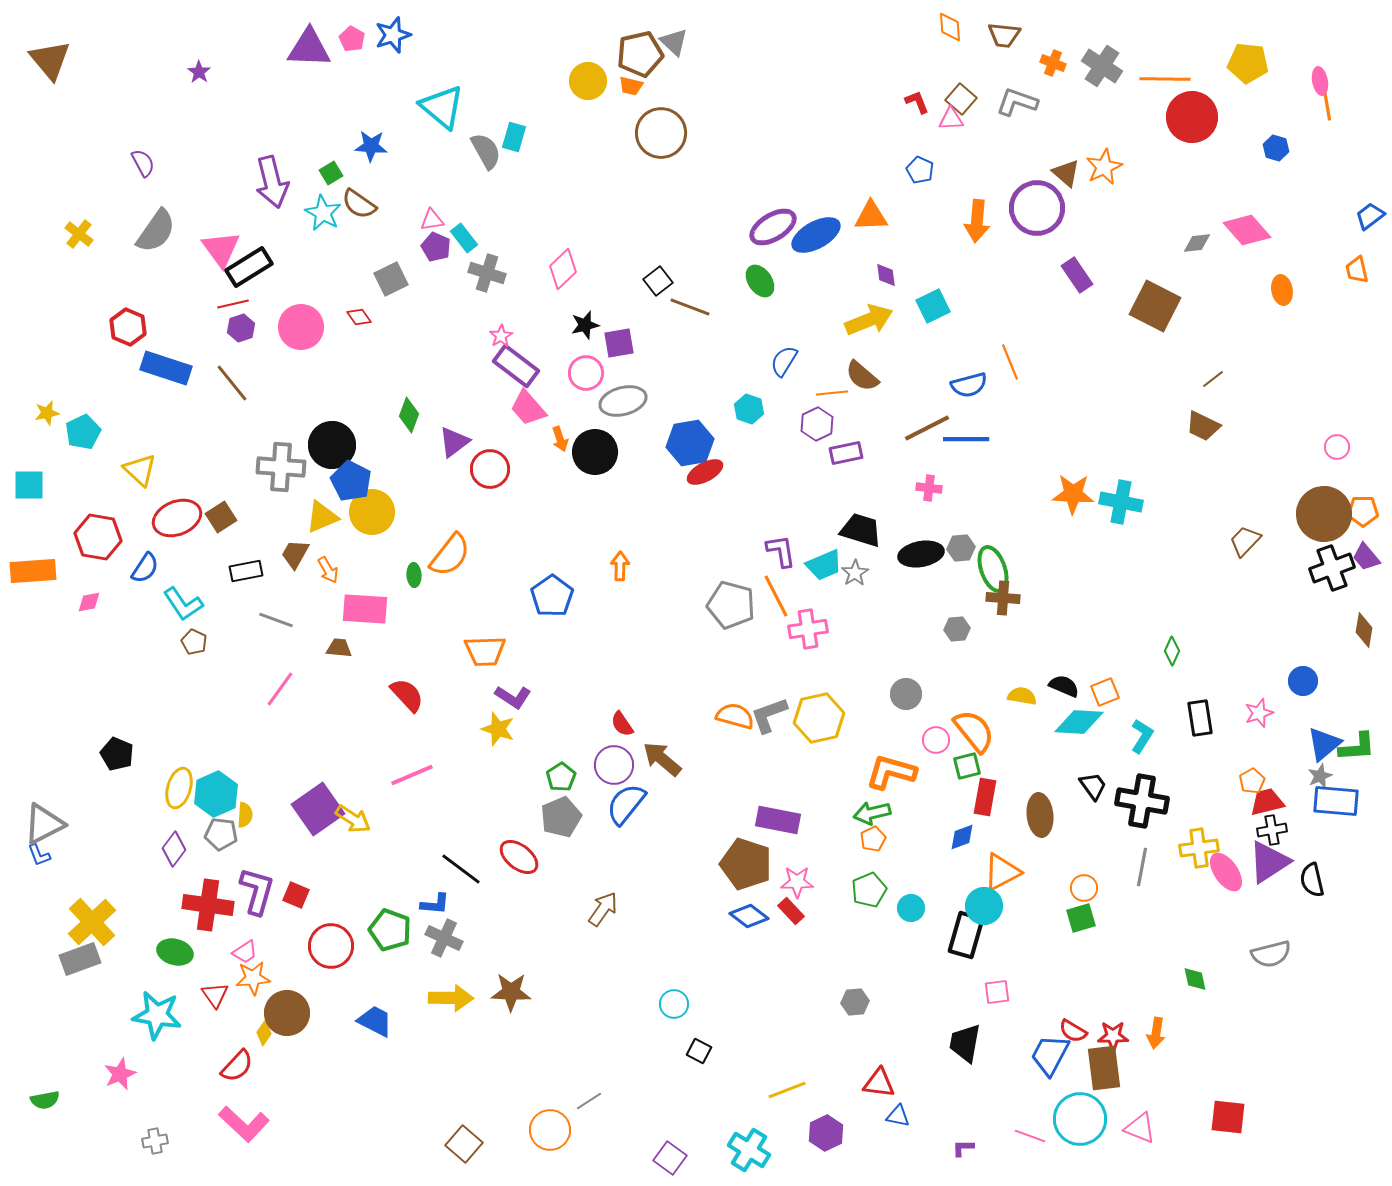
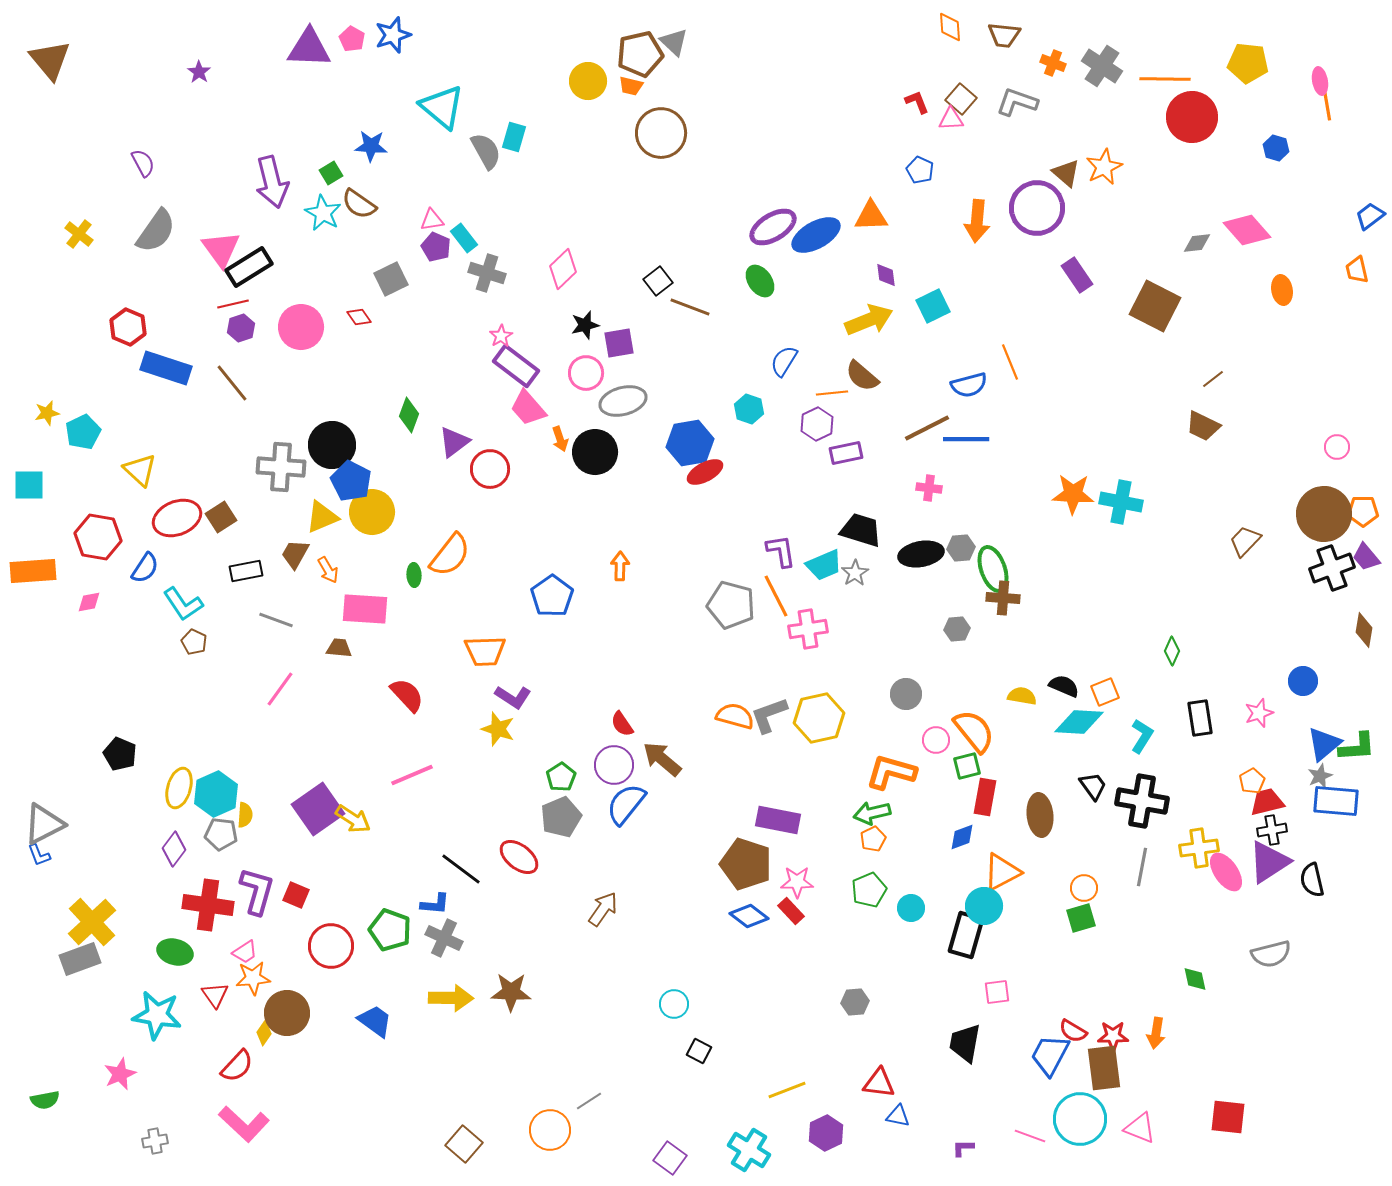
black pentagon at (117, 754): moved 3 px right
blue trapezoid at (375, 1021): rotated 9 degrees clockwise
